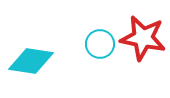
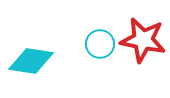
red star: moved 2 px down
